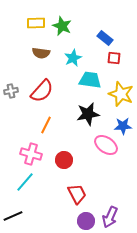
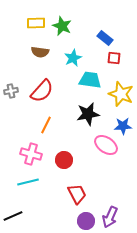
brown semicircle: moved 1 px left, 1 px up
cyan line: moved 3 px right; rotated 35 degrees clockwise
